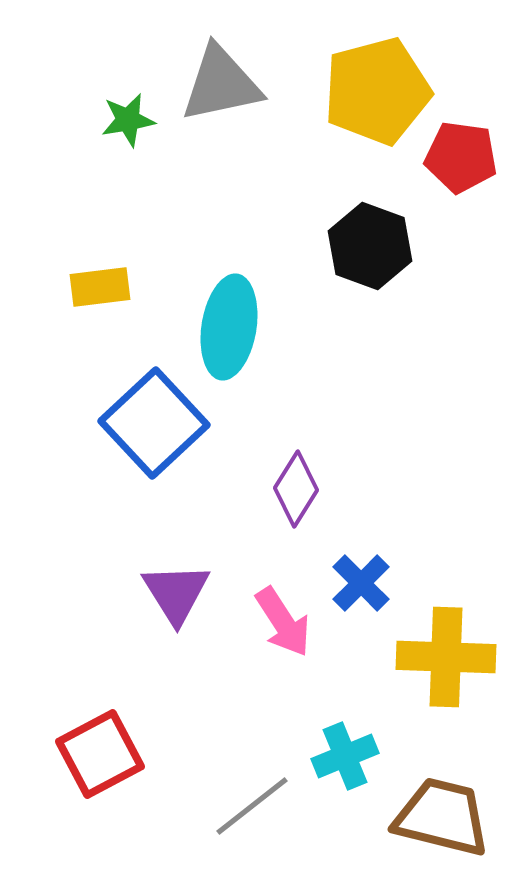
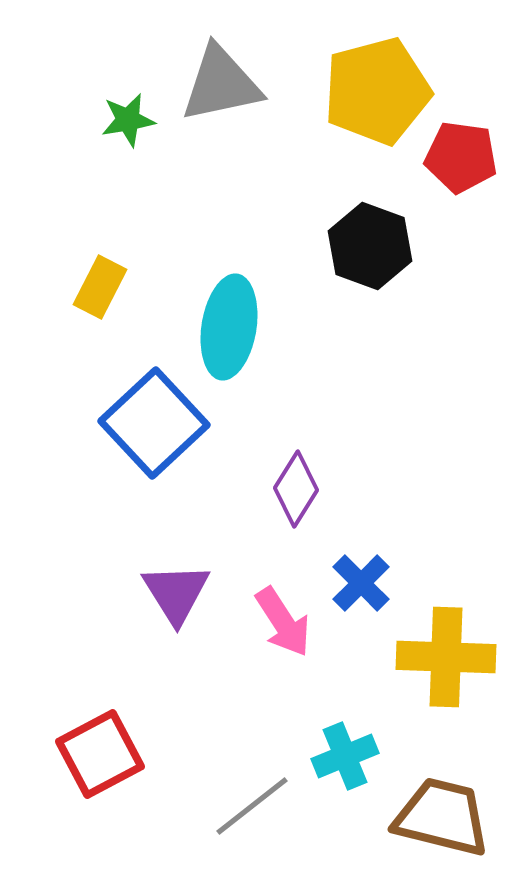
yellow rectangle: rotated 56 degrees counterclockwise
